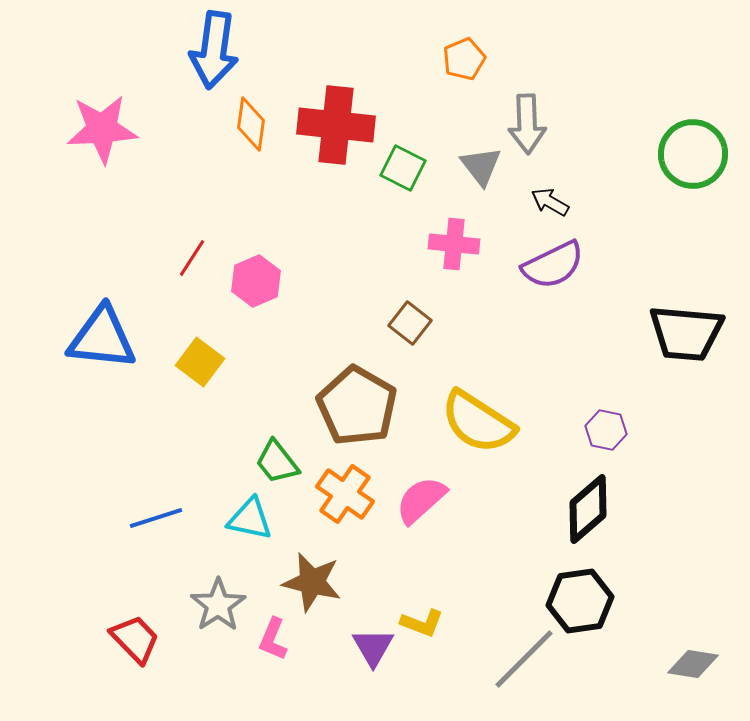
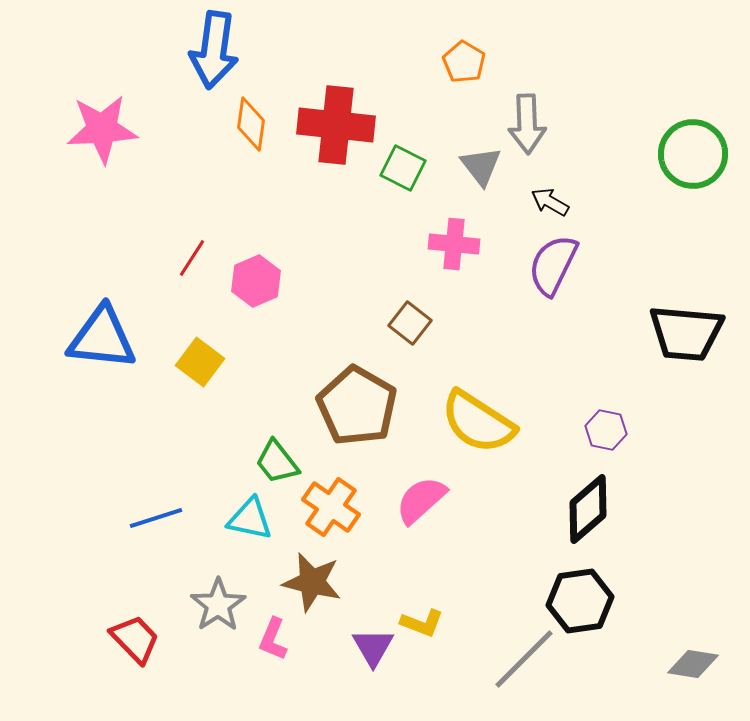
orange pentagon: moved 3 px down; rotated 18 degrees counterclockwise
purple semicircle: rotated 142 degrees clockwise
orange cross: moved 14 px left, 13 px down
